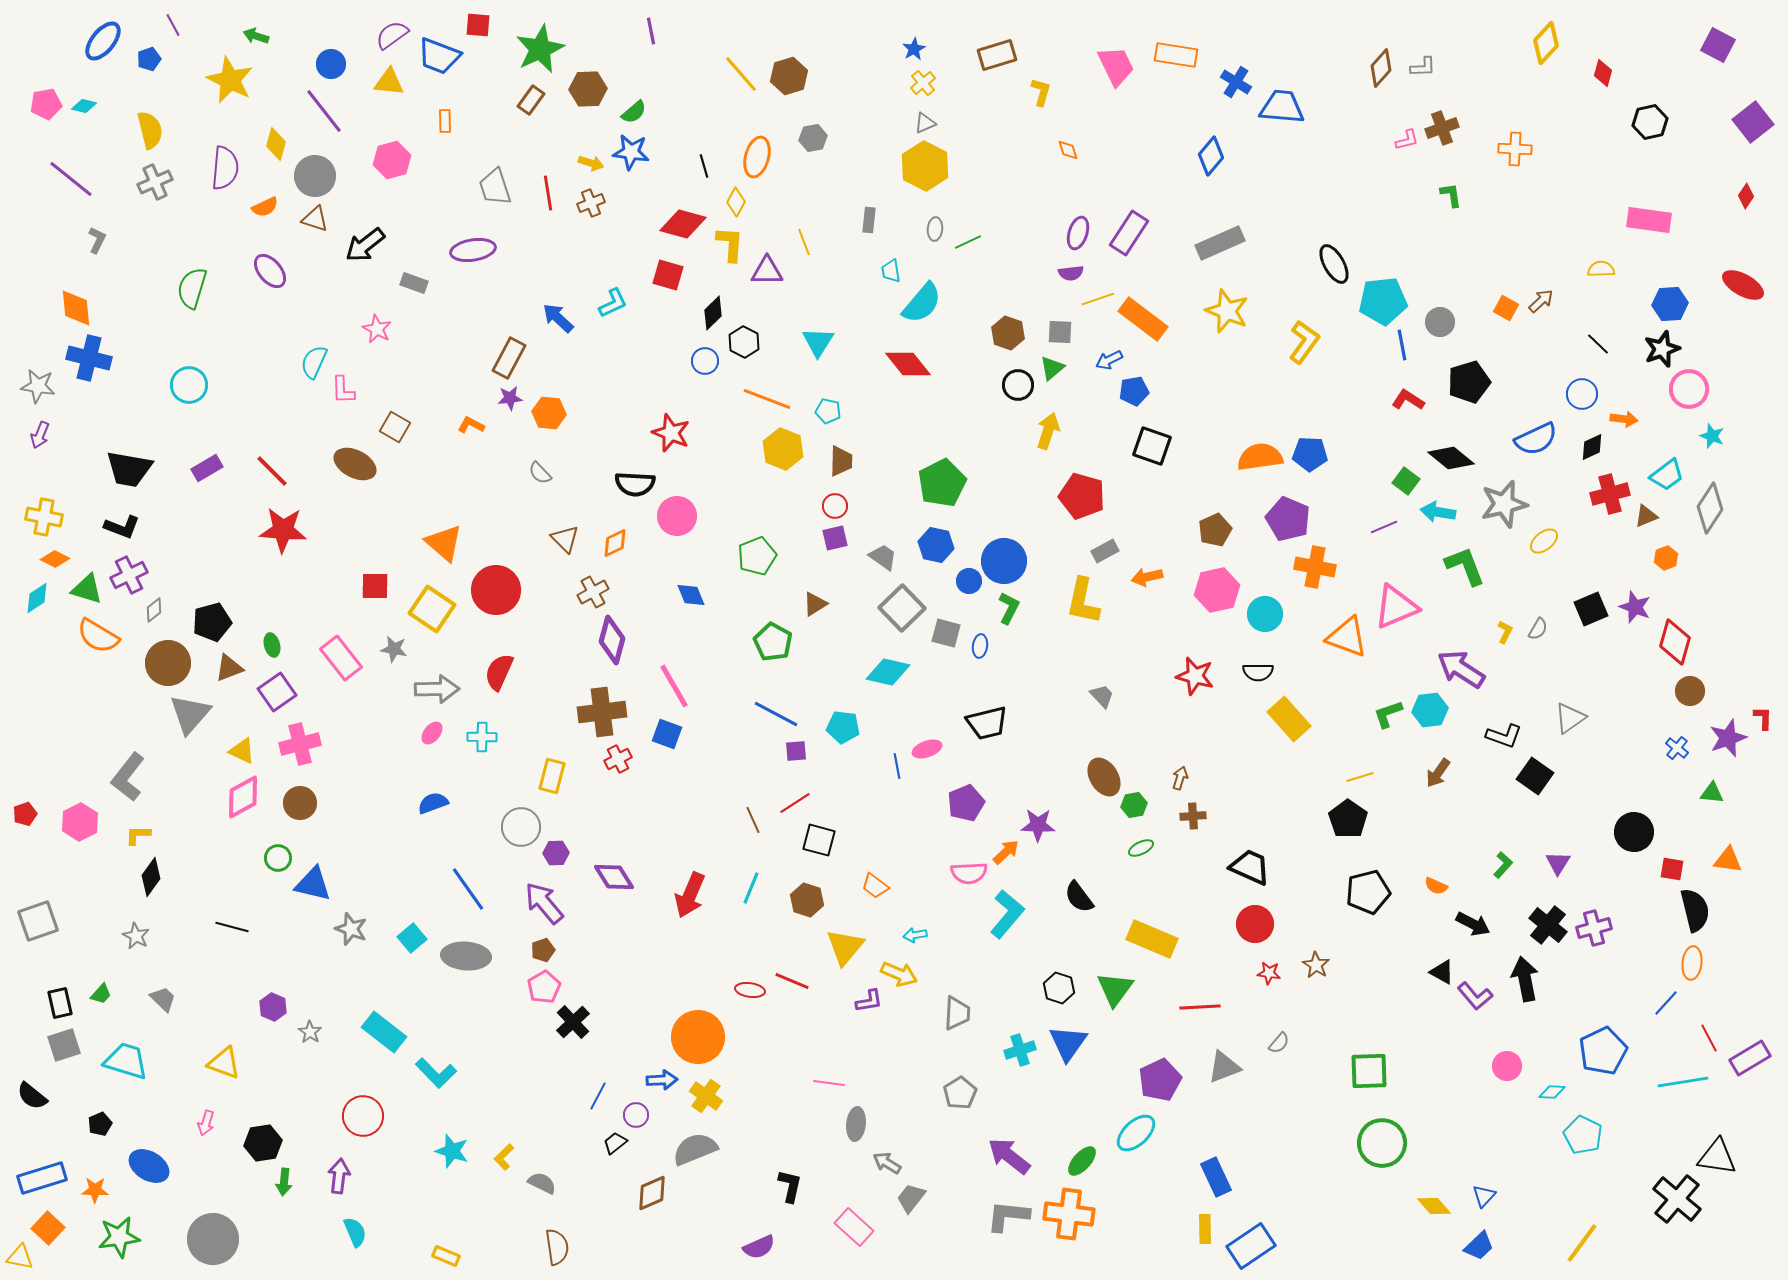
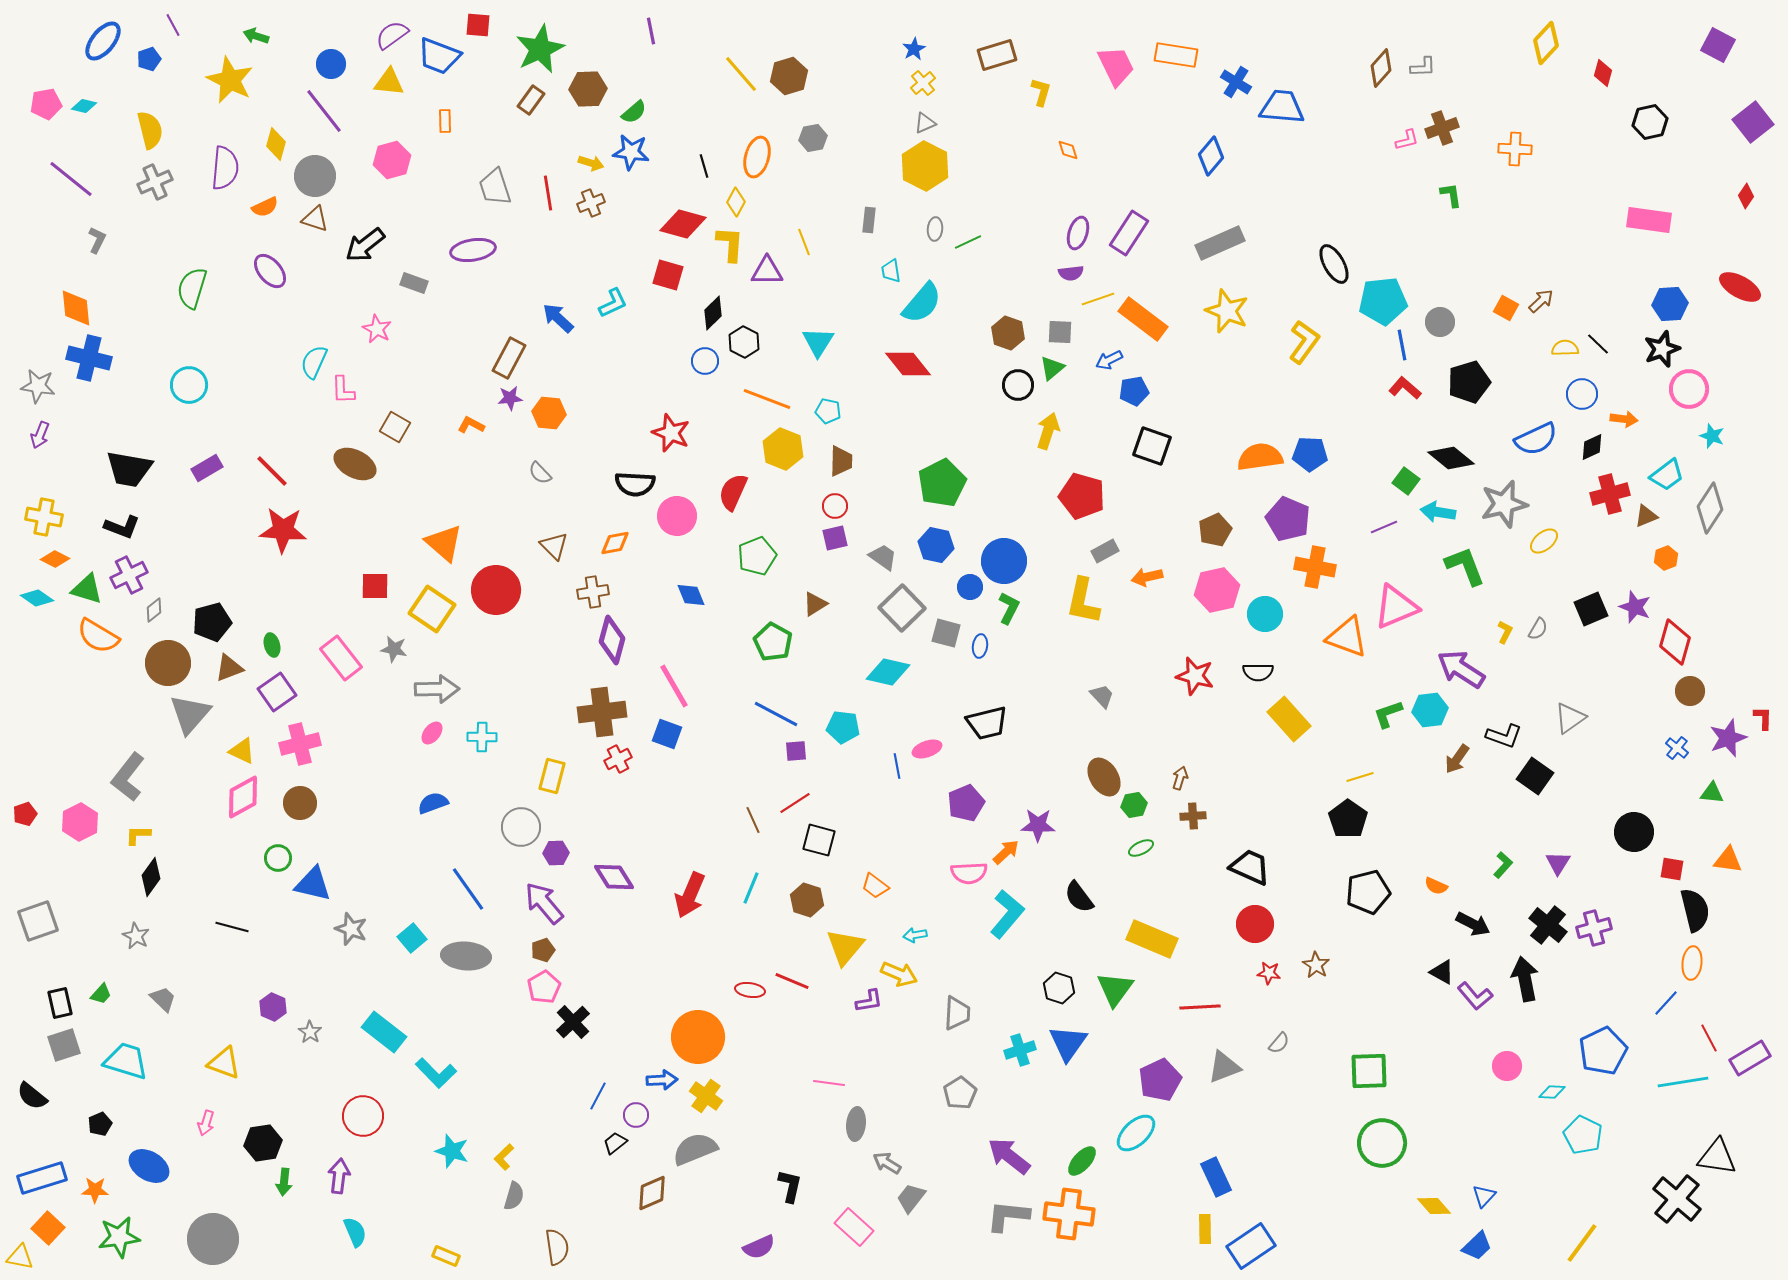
yellow semicircle at (1601, 269): moved 36 px left, 79 px down
red ellipse at (1743, 285): moved 3 px left, 2 px down
red L-shape at (1408, 400): moved 3 px left, 12 px up; rotated 8 degrees clockwise
brown triangle at (565, 539): moved 11 px left, 7 px down
orange diamond at (615, 543): rotated 16 degrees clockwise
blue circle at (969, 581): moved 1 px right, 6 px down
brown cross at (593, 592): rotated 20 degrees clockwise
cyan diamond at (37, 598): rotated 68 degrees clockwise
red semicircle at (499, 672): moved 234 px right, 180 px up
brown arrow at (1438, 773): moved 19 px right, 14 px up
gray semicircle at (542, 1183): moved 28 px left, 13 px down; rotated 80 degrees clockwise
blue trapezoid at (1479, 1246): moved 2 px left
